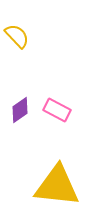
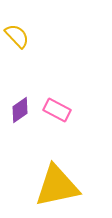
yellow triangle: rotated 18 degrees counterclockwise
